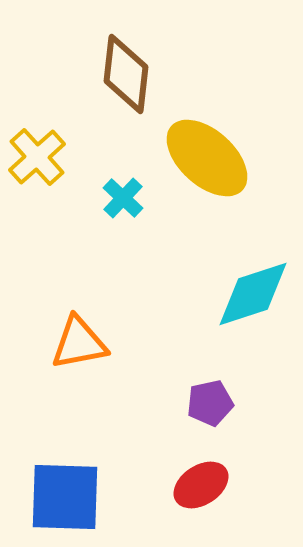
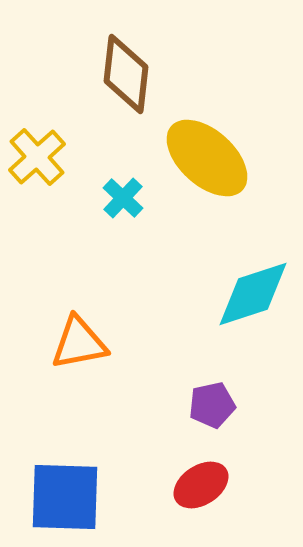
purple pentagon: moved 2 px right, 2 px down
